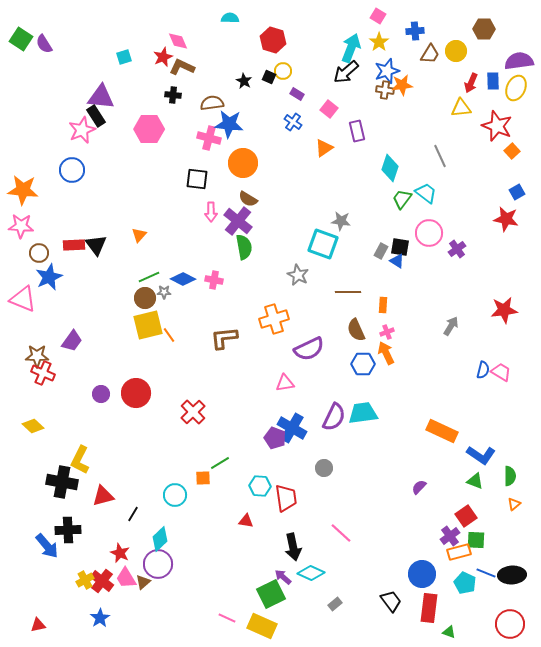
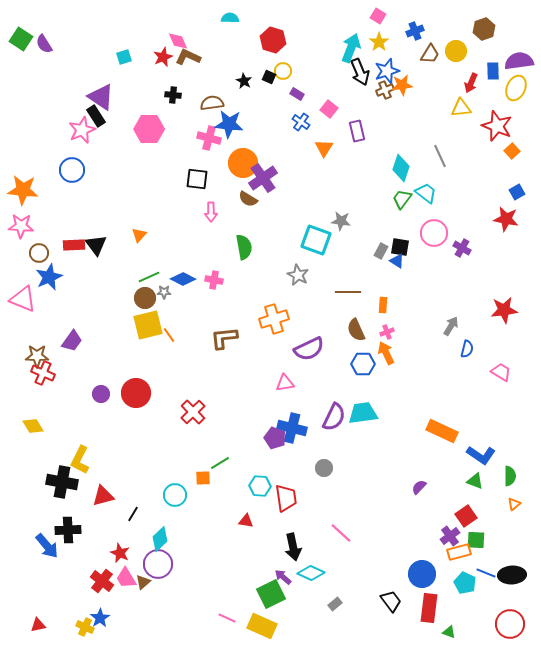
brown hexagon at (484, 29): rotated 20 degrees counterclockwise
blue cross at (415, 31): rotated 18 degrees counterclockwise
brown L-shape at (182, 67): moved 6 px right, 10 px up
black arrow at (346, 72): moved 14 px right; rotated 72 degrees counterclockwise
blue rectangle at (493, 81): moved 10 px up
brown cross at (385, 90): rotated 30 degrees counterclockwise
purple triangle at (101, 97): rotated 28 degrees clockwise
blue cross at (293, 122): moved 8 px right
orange triangle at (324, 148): rotated 24 degrees counterclockwise
cyan diamond at (390, 168): moved 11 px right
purple cross at (238, 221): moved 25 px right, 43 px up; rotated 16 degrees clockwise
pink circle at (429, 233): moved 5 px right
cyan square at (323, 244): moved 7 px left, 4 px up
purple cross at (457, 249): moved 5 px right, 1 px up; rotated 24 degrees counterclockwise
blue semicircle at (483, 370): moved 16 px left, 21 px up
yellow diamond at (33, 426): rotated 15 degrees clockwise
blue cross at (292, 428): rotated 16 degrees counterclockwise
yellow cross at (85, 580): moved 47 px down; rotated 36 degrees counterclockwise
